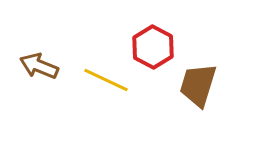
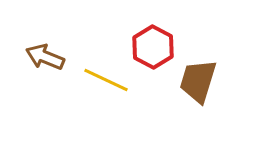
brown arrow: moved 6 px right, 9 px up
brown trapezoid: moved 4 px up
